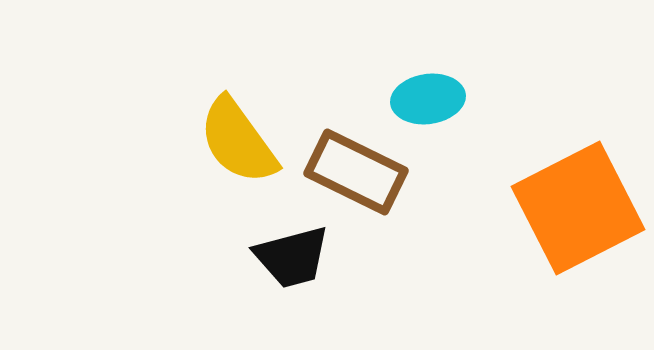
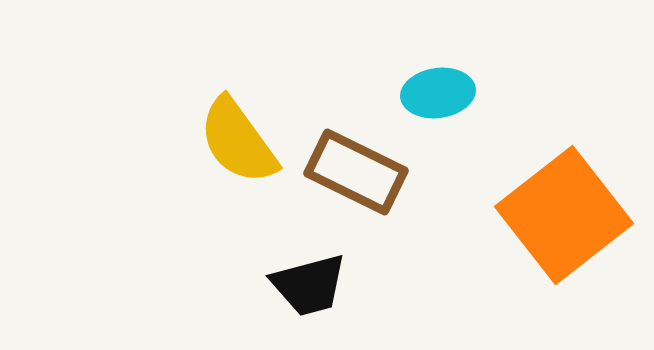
cyan ellipse: moved 10 px right, 6 px up
orange square: moved 14 px left, 7 px down; rotated 11 degrees counterclockwise
black trapezoid: moved 17 px right, 28 px down
